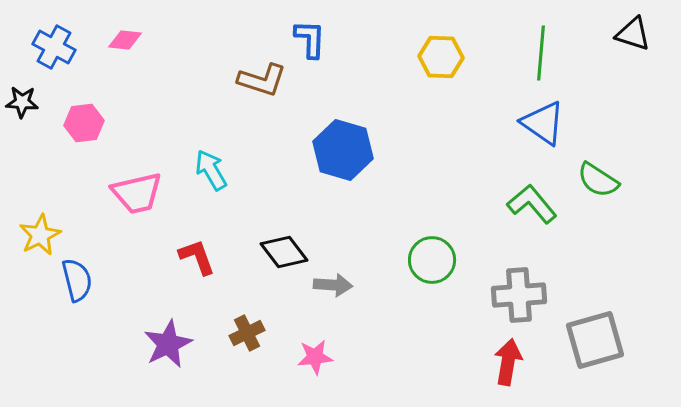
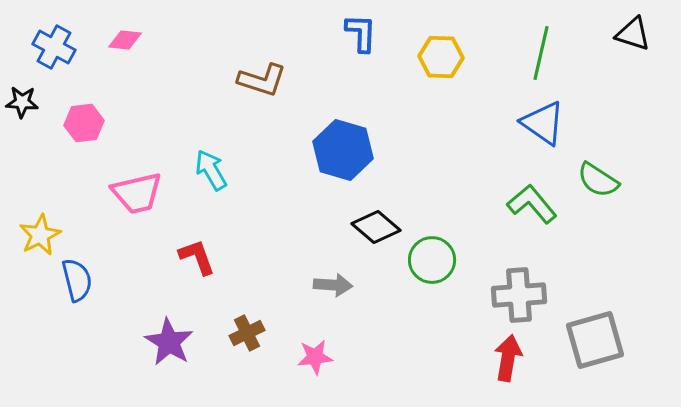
blue L-shape: moved 51 px right, 6 px up
green line: rotated 8 degrees clockwise
black diamond: moved 92 px right, 25 px up; rotated 12 degrees counterclockwise
purple star: moved 1 px right, 2 px up; rotated 15 degrees counterclockwise
red arrow: moved 4 px up
